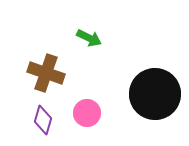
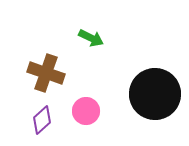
green arrow: moved 2 px right
pink circle: moved 1 px left, 2 px up
purple diamond: moved 1 px left; rotated 32 degrees clockwise
